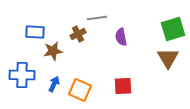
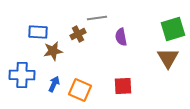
blue rectangle: moved 3 px right
